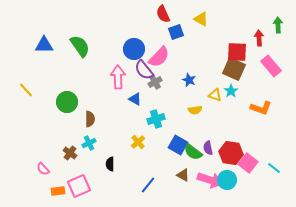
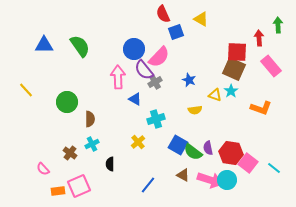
cyan cross at (89, 143): moved 3 px right, 1 px down
